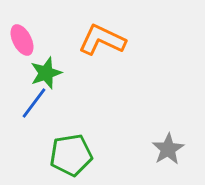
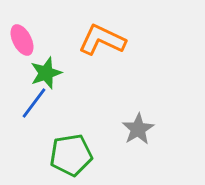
gray star: moved 30 px left, 20 px up
